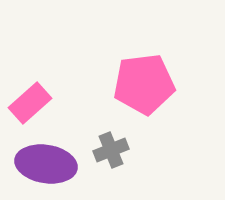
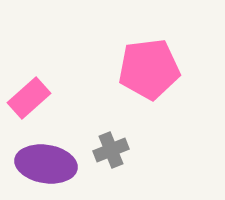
pink pentagon: moved 5 px right, 15 px up
pink rectangle: moved 1 px left, 5 px up
